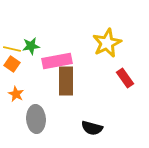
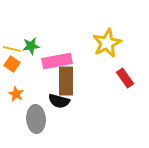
black semicircle: moved 33 px left, 27 px up
